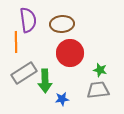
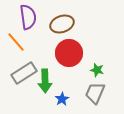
purple semicircle: moved 3 px up
brown ellipse: rotated 15 degrees counterclockwise
orange line: rotated 40 degrees counterclockwise
red circle: moved 1 px left
green star: moved 3 px left
gray trapezoid: moved 3 px left, 3 px down; rotated 60 degrees counterclockwise
blue star: rotated 24 degrees counterclockwise
